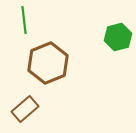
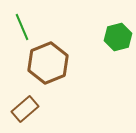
green line: moved 2 px left, 7 px down; rotated 16 degrees counterclockwise
